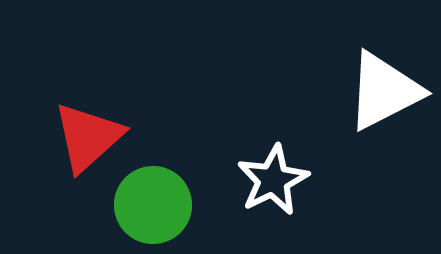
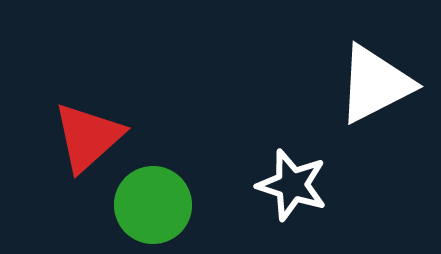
white triangle: moved 9 px left, 7 px up
white star: moved 19 px right, 5 px down; rotated 28 degrees counterclockwise
